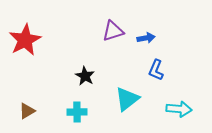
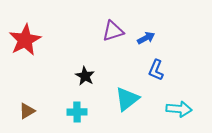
blue arrow: rotated 18 degrees counterclockwise
